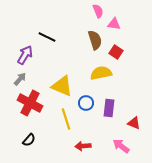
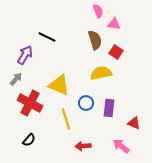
gray arrow: moved 4 px left
yellow triangle: moved 3 px left, 1 px up
